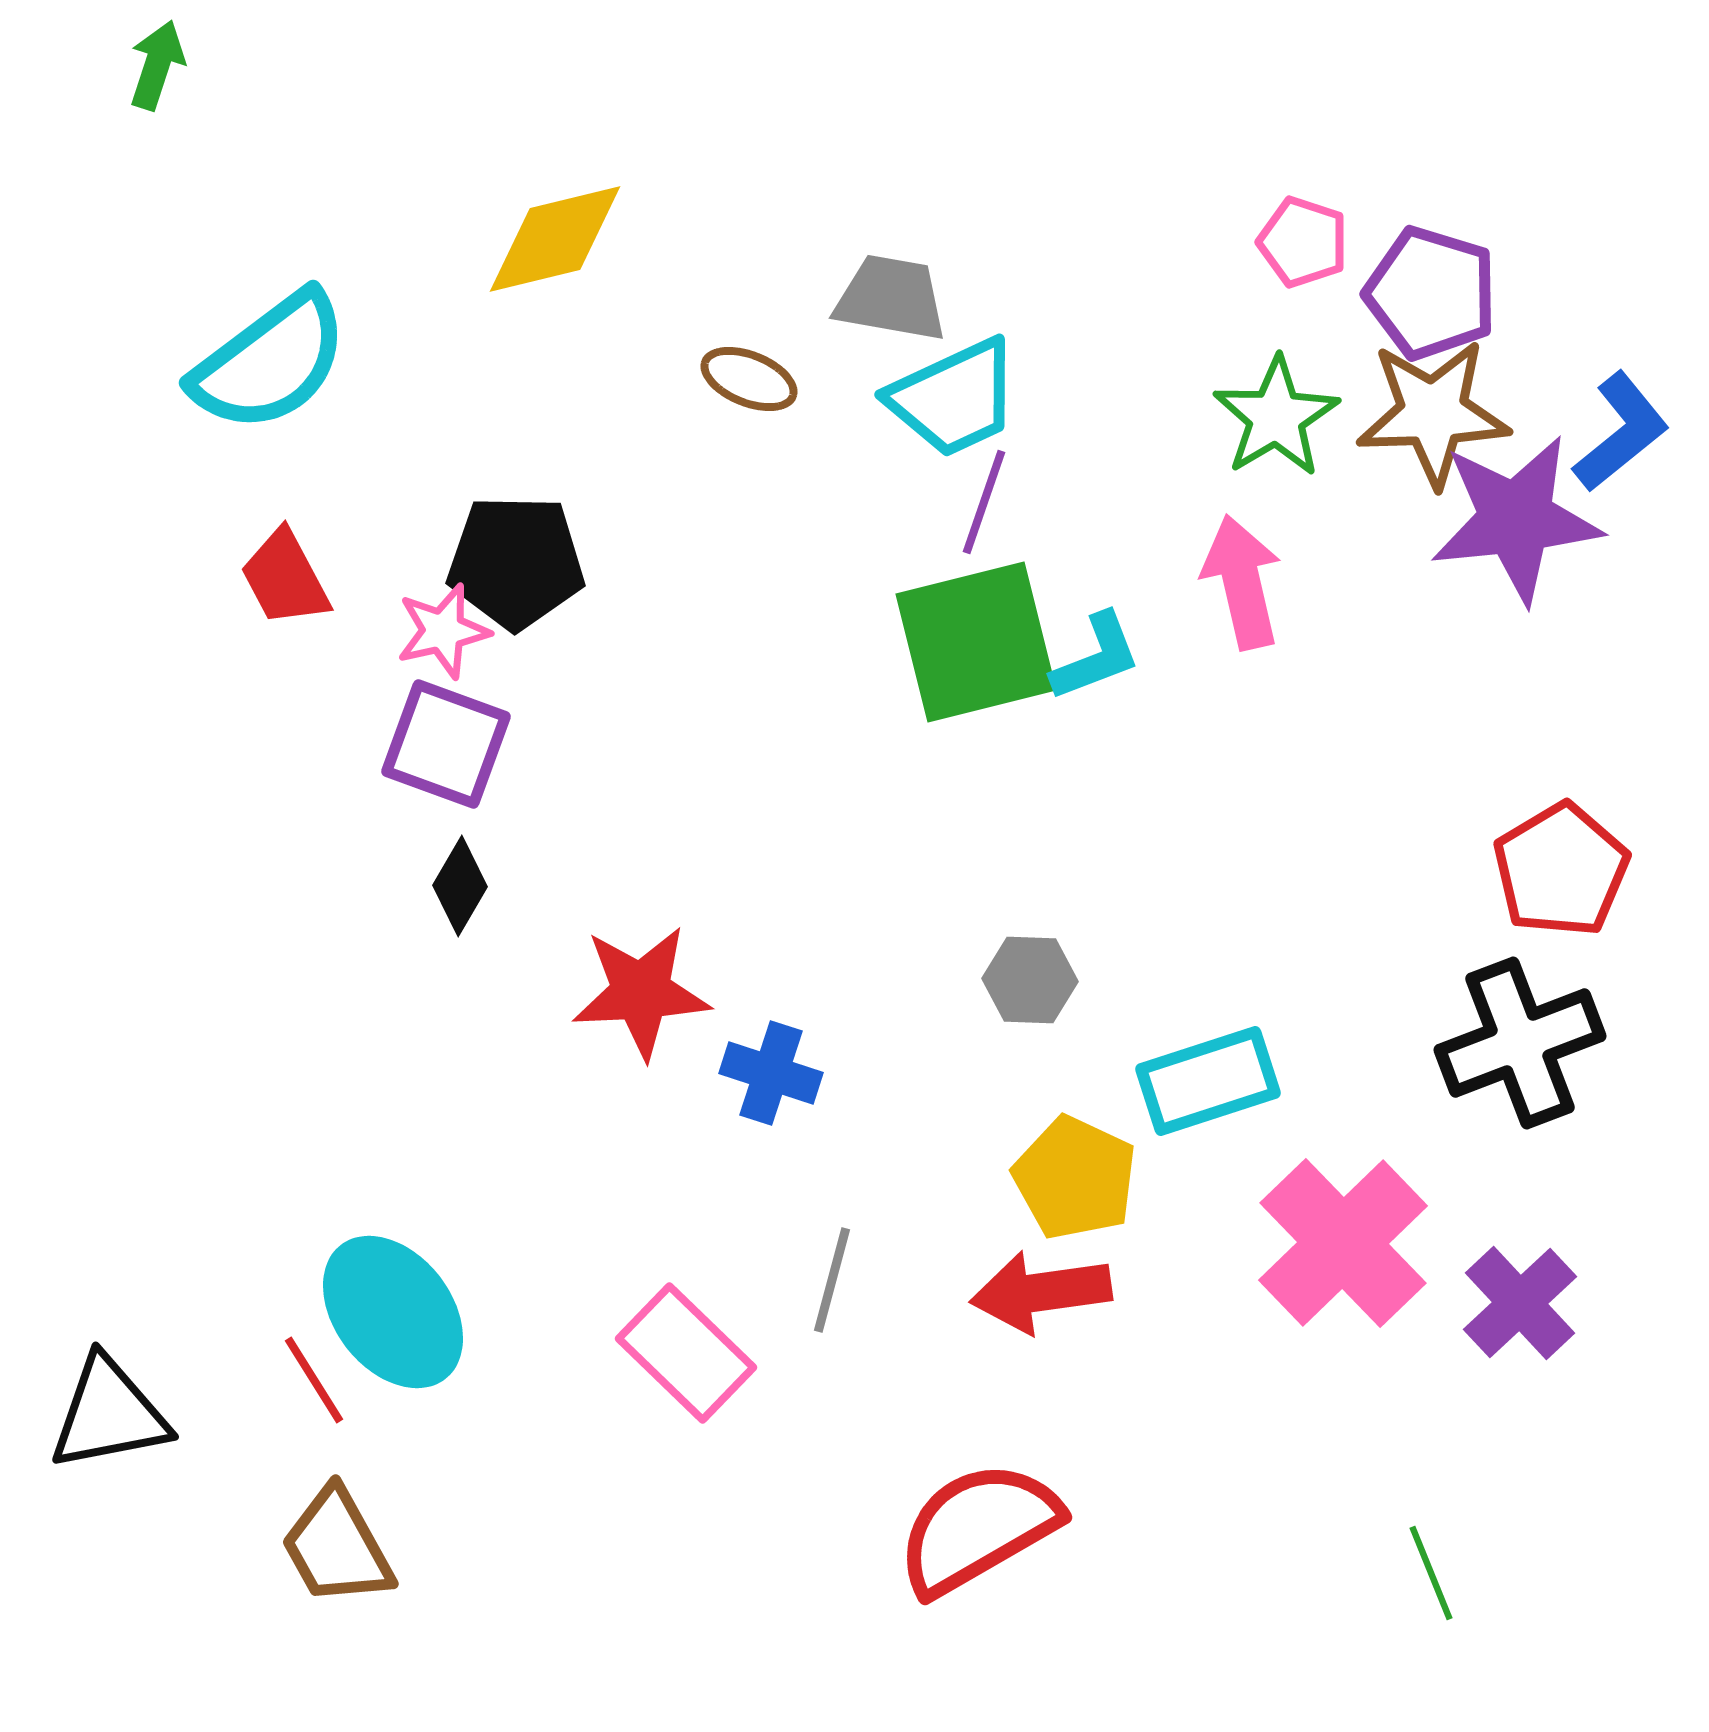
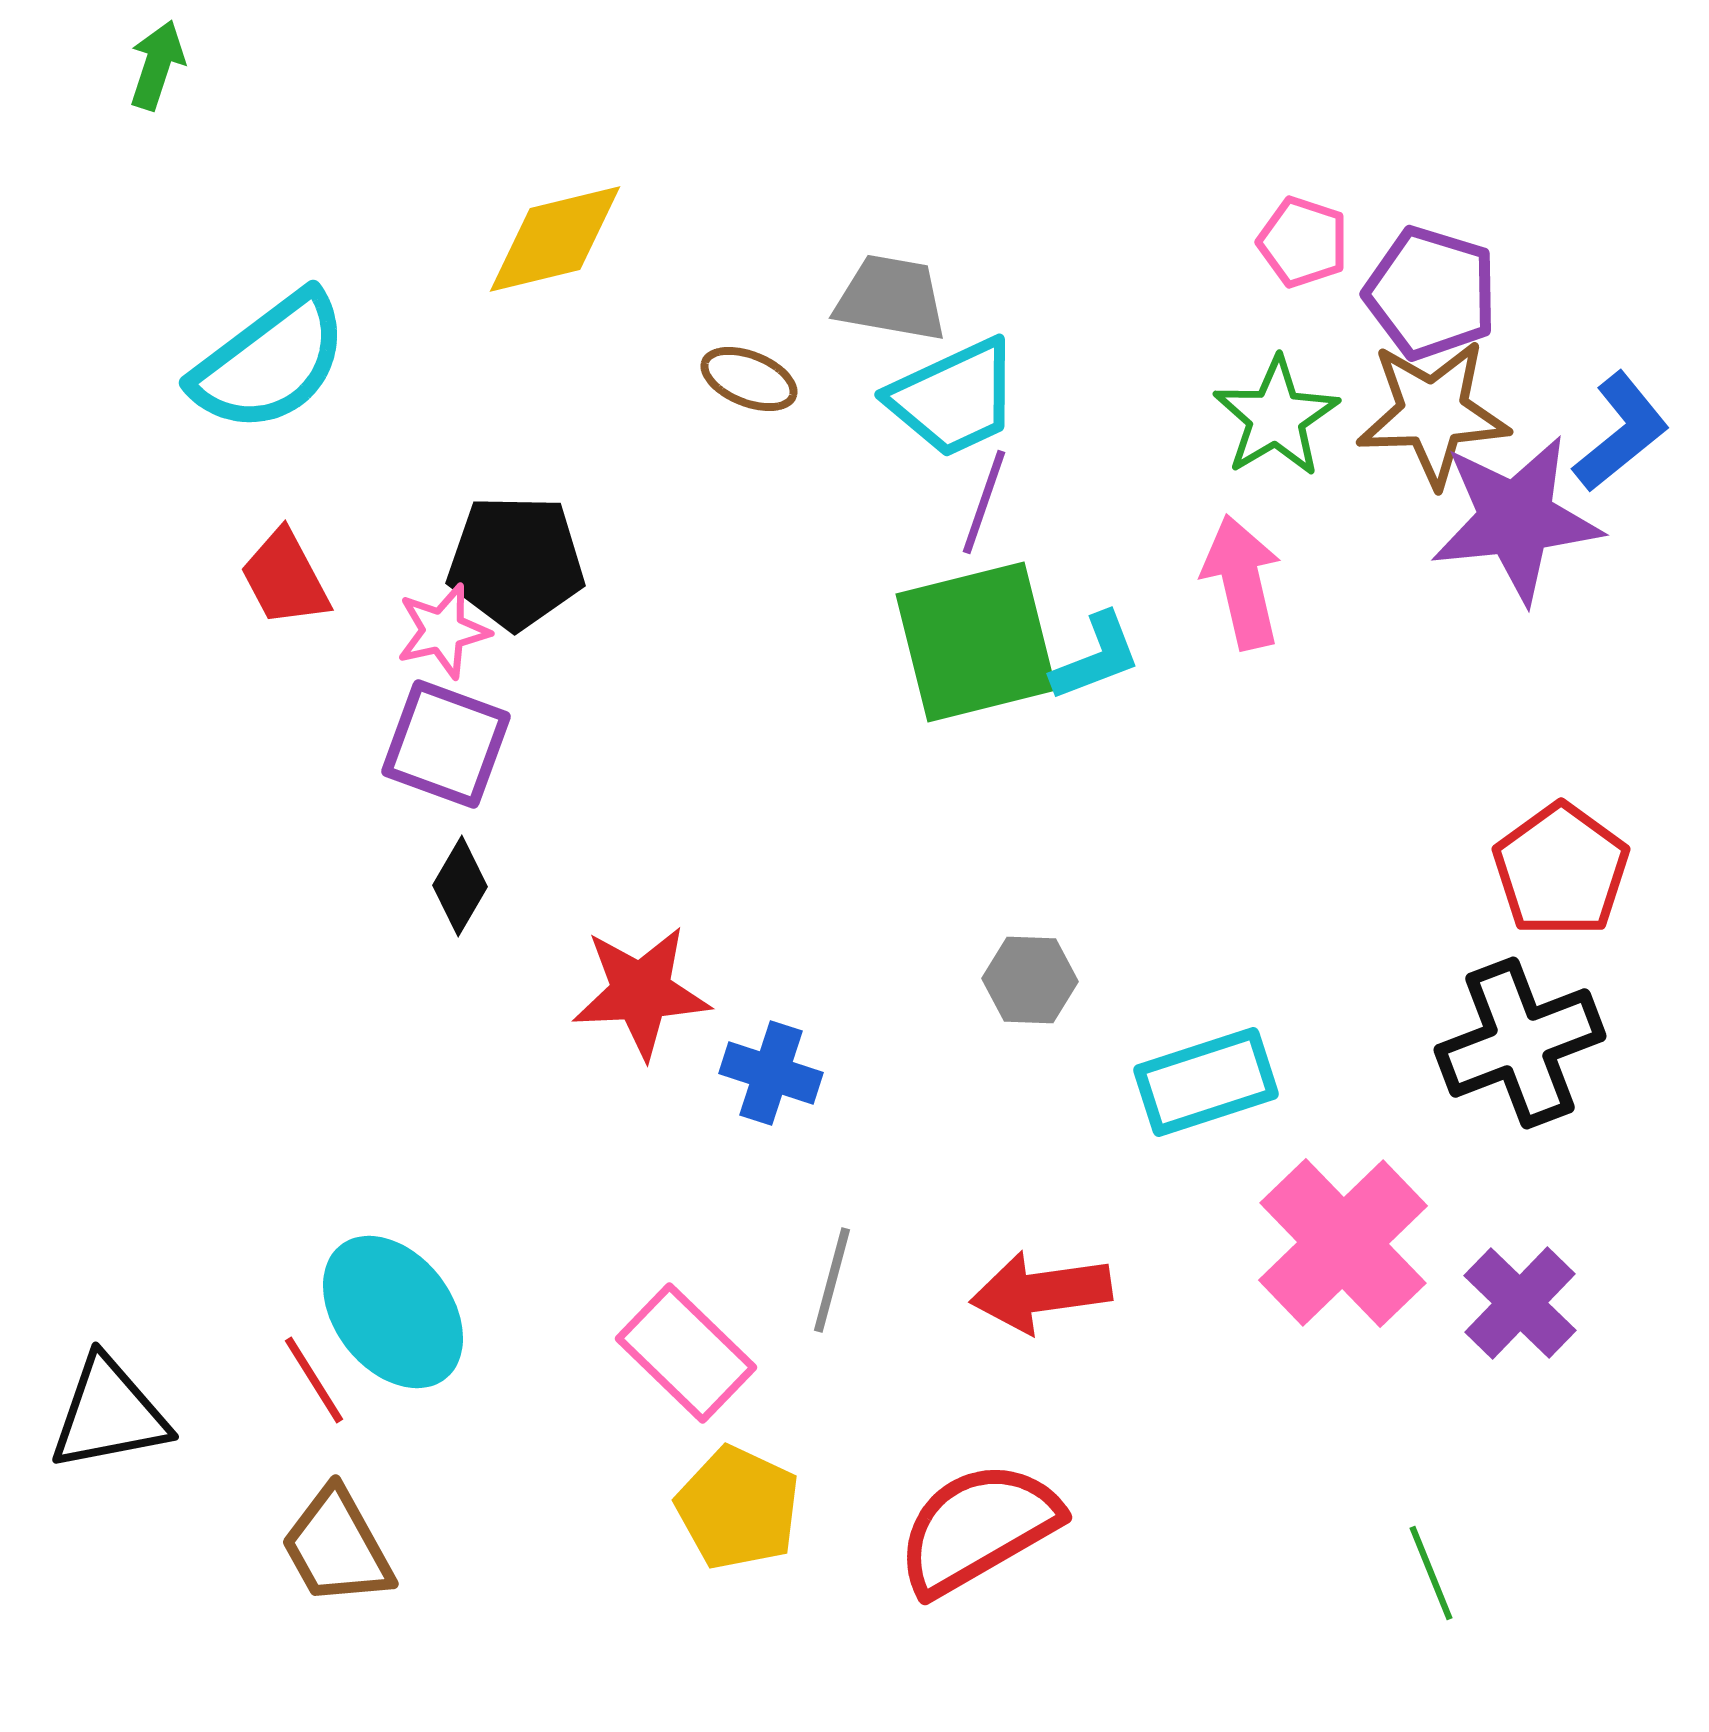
red pentagon: rotated 5 degrees counterclockwise
cyan rectangle: moved 2 px left, 1 px down
yellow pentagon: moved 337 px left, 330 px down
purple cross: rotated 3 degrees counterclockwise
